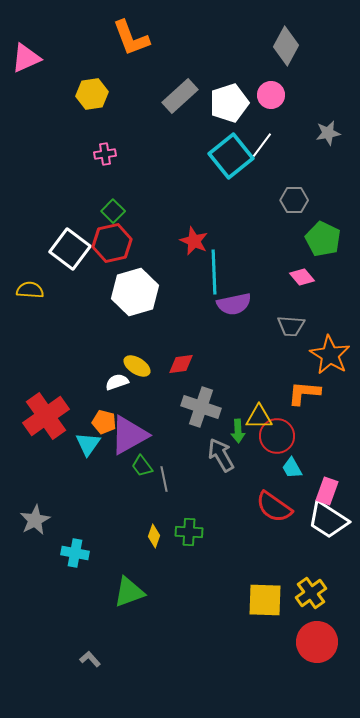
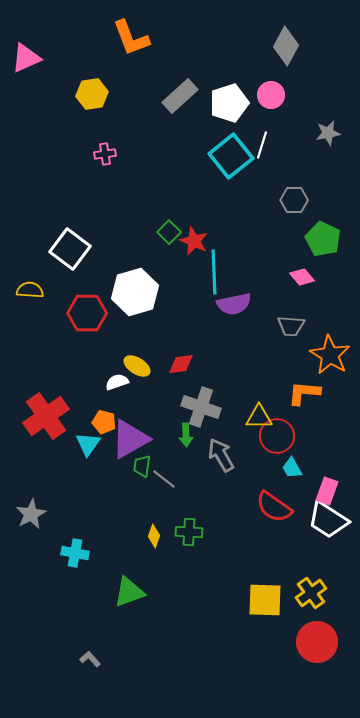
white line at (262, 145): rotated 20 degrees counterclockwise
green square at (113, 211): moved 56 px right, 21 px down
red hexagon at (112, 243): moved 25 px left, 70 px down; rotated 12 degrees clockwise
green arrow at (238, 431): moved 52 px left, 4 px down
purple triangle at (129, 435): moved 1 px right, 4 px down
green trapezoid at (142, 466): rotated 45 degrees clockwise
gray line at (164, 479): rotated 40 degrees counterclockwise
gray star at (35, 520): moved 4 px left, 6 px up
